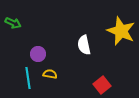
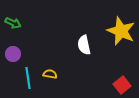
purple circle: moved 25 px left
red square: moved 20 px right
